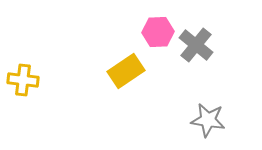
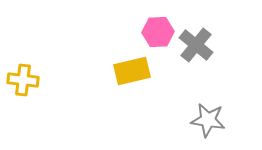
yellow rectangle: moved 6 px right; rotated 21 degrees clockwise
